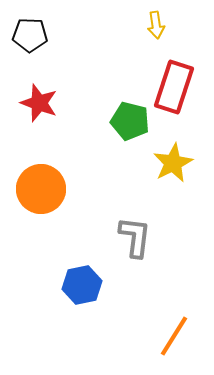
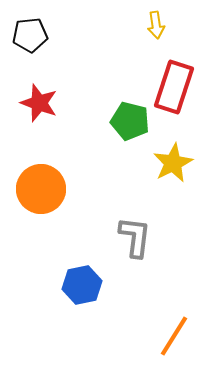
black pentagon: rotated 8 degrees counterclockwise
